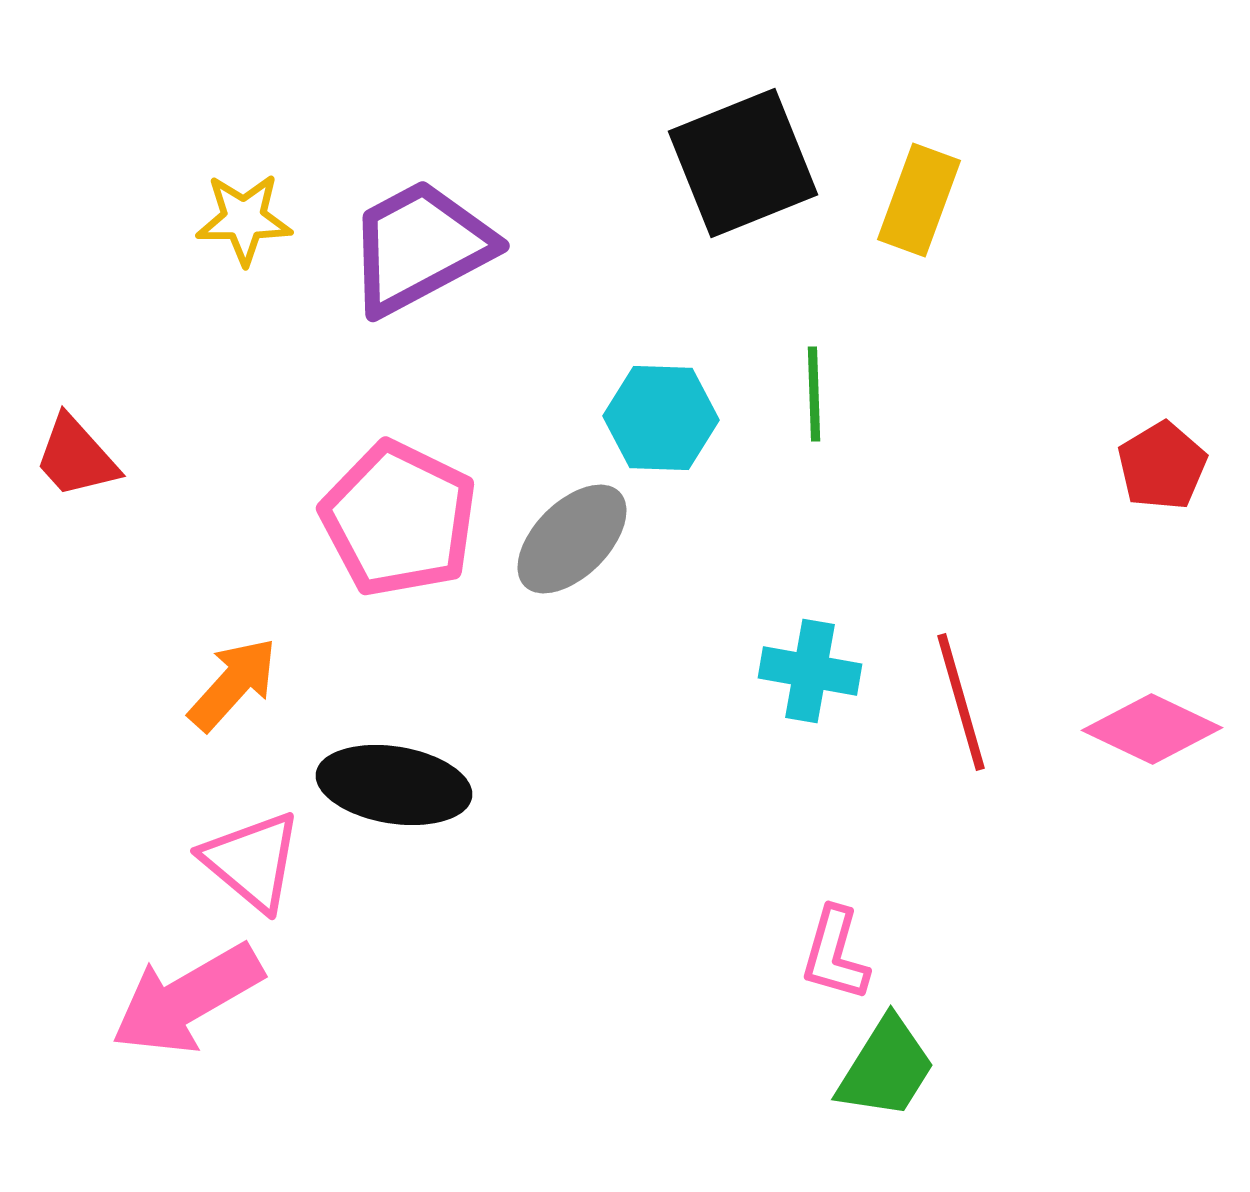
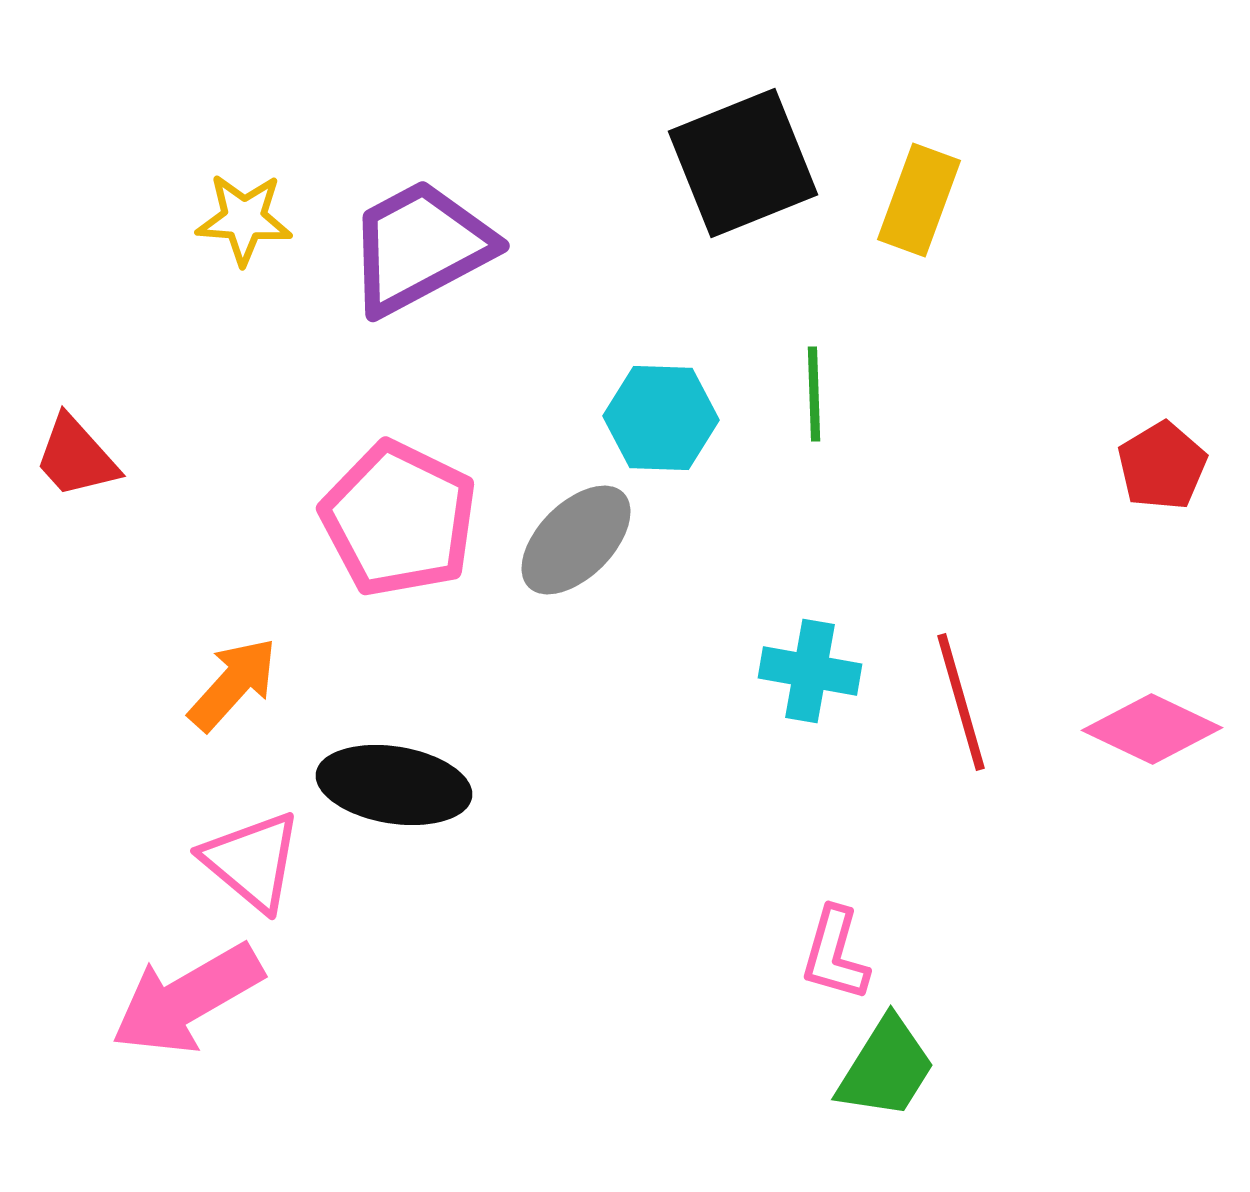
yellow star: rotated 4 degrees clockwise
gray ellipse: moved 4 px right, 1 px down
